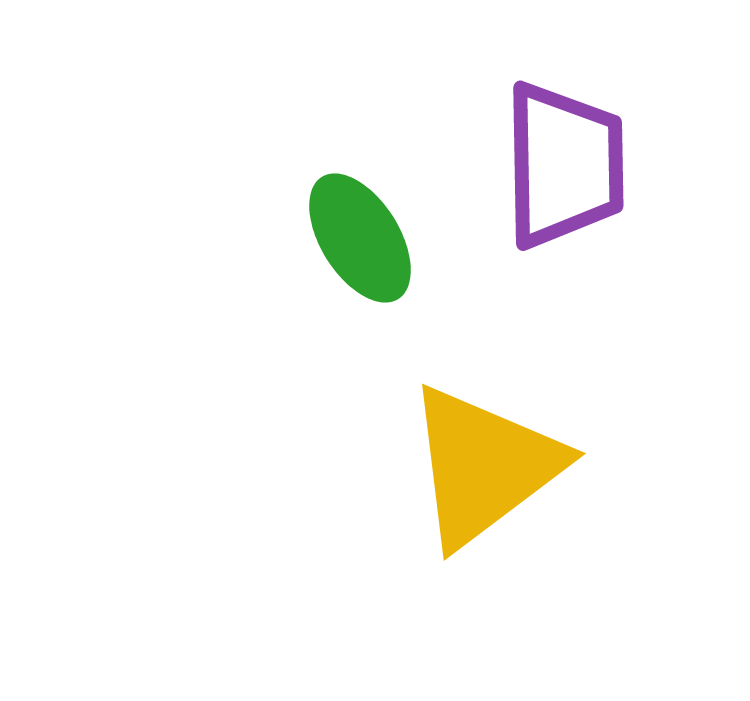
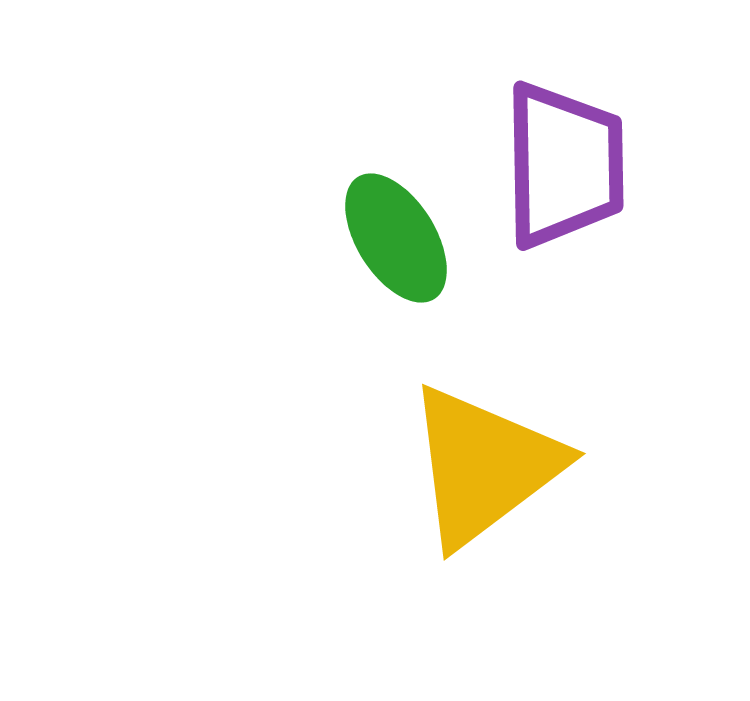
green ellipse: moved 36 px right
